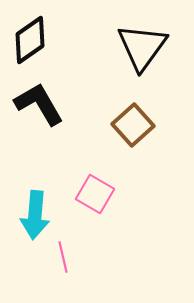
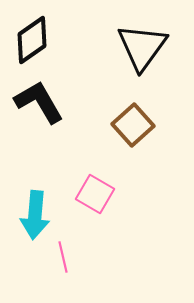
black diamond: moved 2 px right
black L-shape: moved 2 px up
